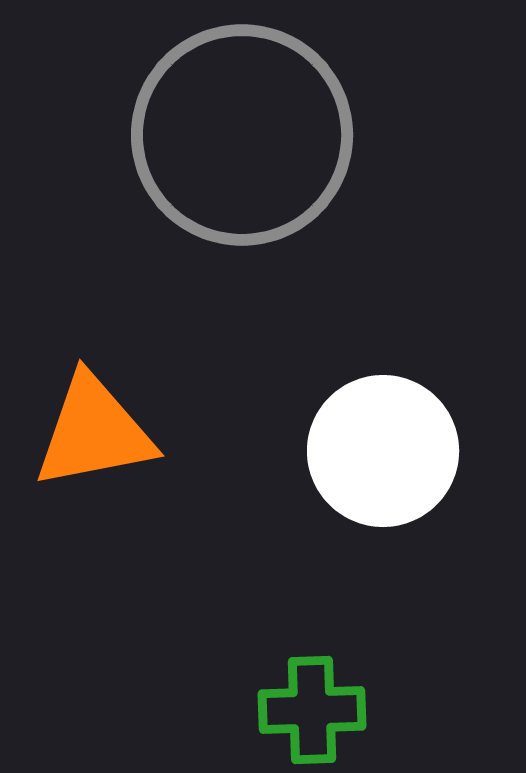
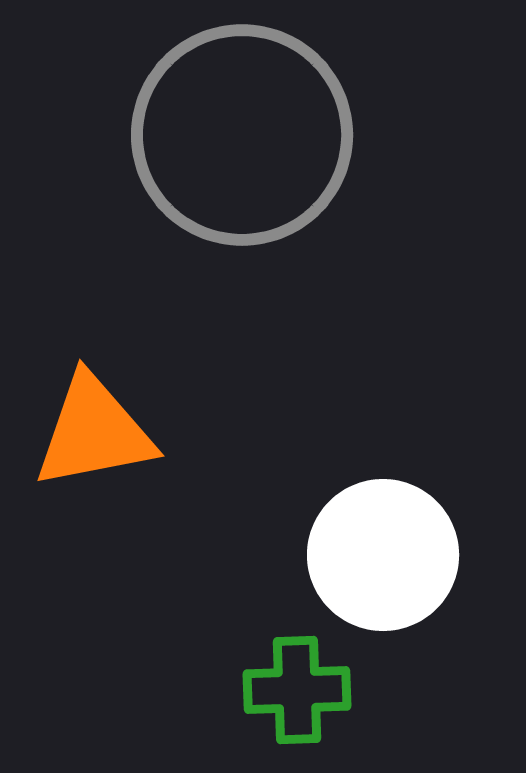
white circle: moved 104 px down
green cross: moved 15 px left, 20 px up
